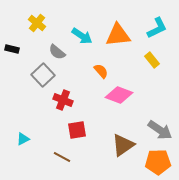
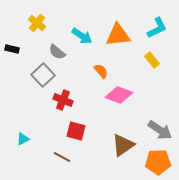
red square: moved 1 px left, 1 px down; rotated 24 degrees clockwise
